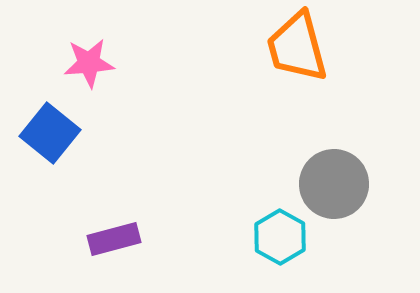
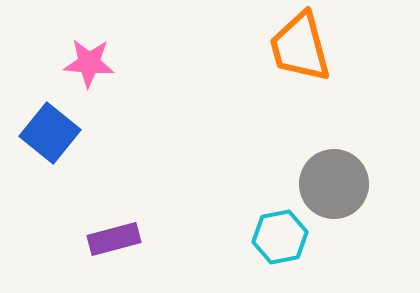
orange trapezoid: moved 3 px right
pink star: rotated 9 degrees clockwise
cyan hexagon: rotated 20 degrees clockwise
